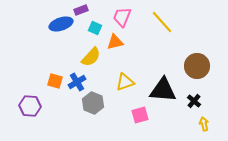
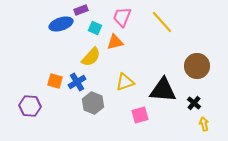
black cross: moved 2 px down
